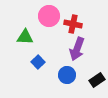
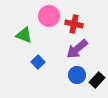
red cross: moved 1 px right
green triangle: moved 1 px left, 2 px up; rotated 18 degrees clockwise
purple arrow: rotated 30 degrees clockwise
blue circle: moved 10 px right
black rectangle: rotated 14 degrees counterclockwise
